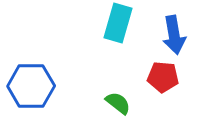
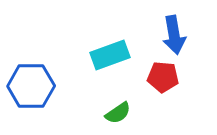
cyan rectangle: moved 8 px left, 32 px down; rotated 54 degrees clockwise
green semicircle: moved 10 px down; rotated 108 degrees clockwise
